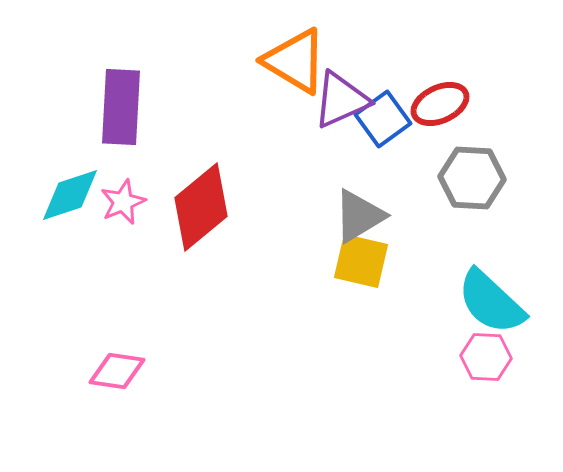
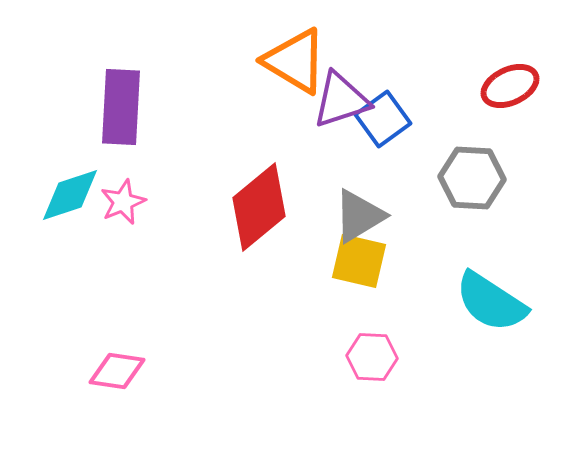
purple triangle: rotated 6 degrees clockwise
red ellipse: moved 70 px right, 18 px up
red diamond: moved 58 px right
yellow square: moved 2 px left
cyan semicircle: rotated 10 degrees counterclockwise
pink hexagon: moved 114 px left
